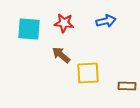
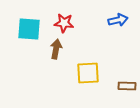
blue arrow: moved 12 px right, 1 px up
brown arrow: moved 5 px left, 6 px up; rotated 60 degrees clockwise
